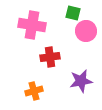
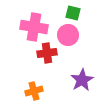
pink cross: moved 2 px right, 2 px down
pink circle: moved 18 px left, 4 px down
red cross: moved 3 px left, 4 px up
purple star: moved 1 px right, 1 px up; rotated 20 degrees counterclockwise
